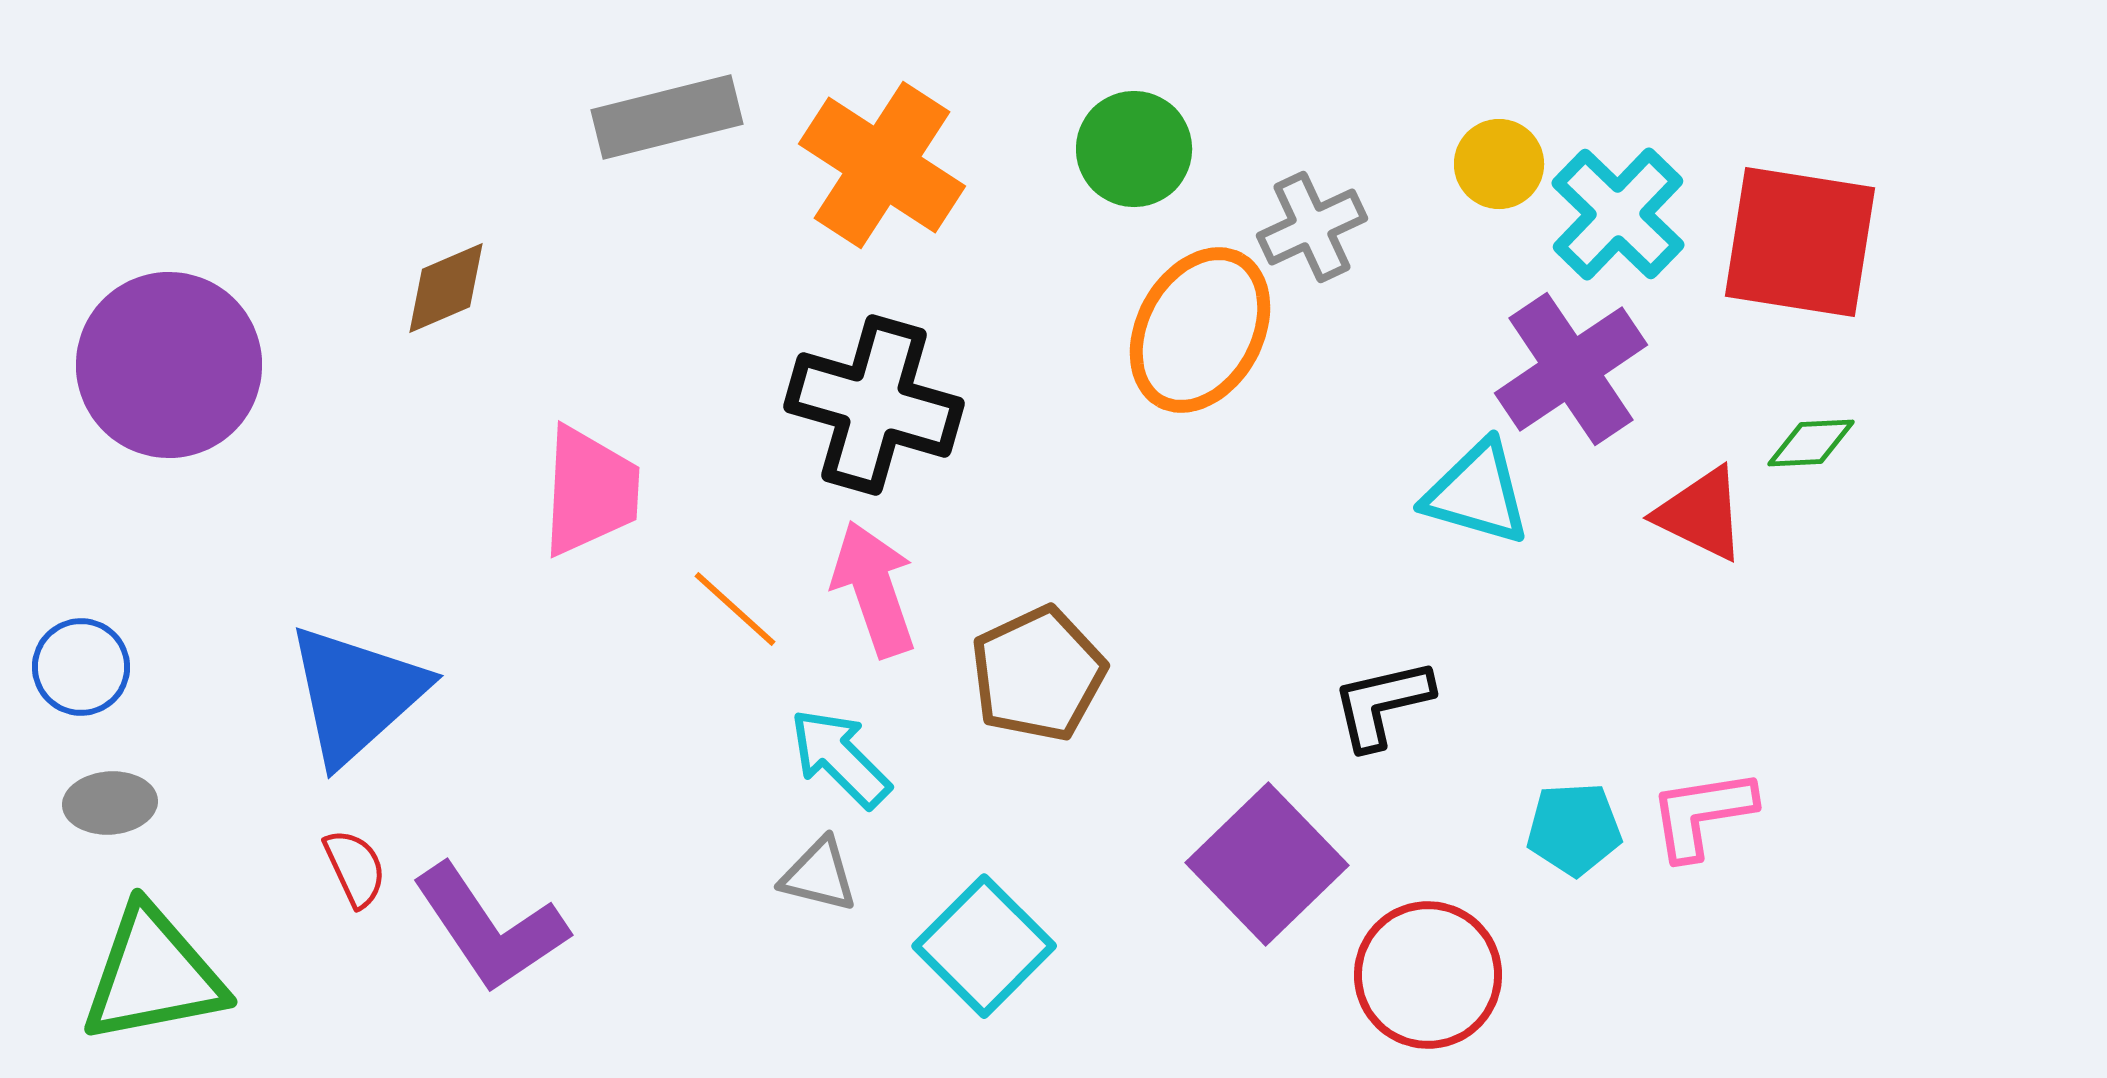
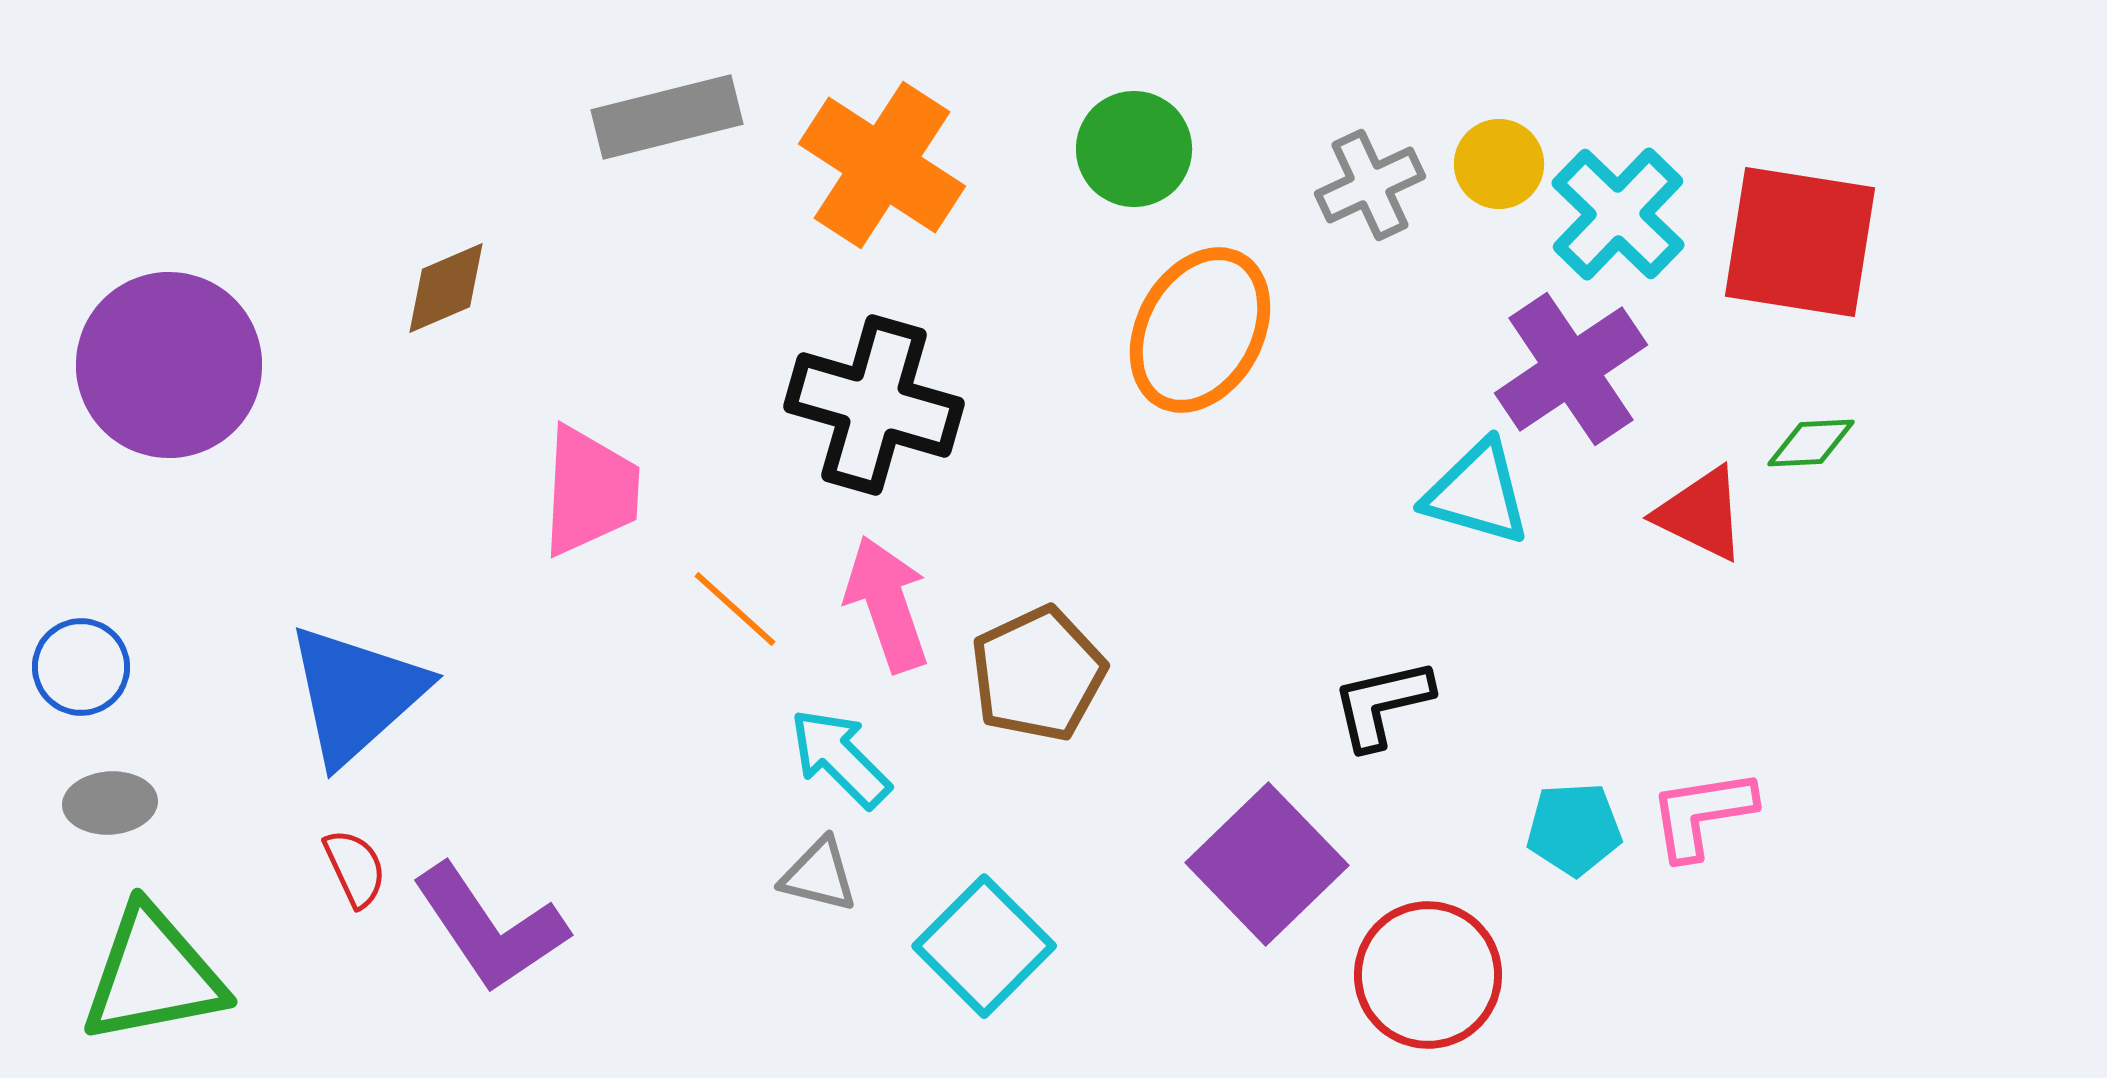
gray cross: moved 58 px right, 42 px up
pink arrow: moved 13 px right, 15 px down
